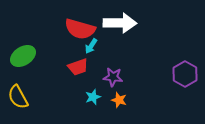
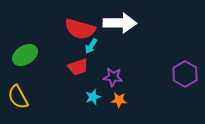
green ellipse: moved 2 px right, 1 px up
orange star: rotated 14 degrees counterclockwise
